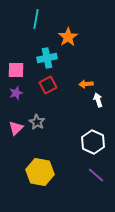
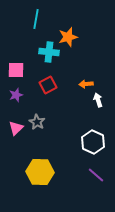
orange star: rotated 18 degrees clockwise
cyan cross: moved 2 px right, 6 px up; rotated 18 degrees clockwise
purple star: moved 2 px down
yellow hexagon: rotated 8 degrees counterclockwise
